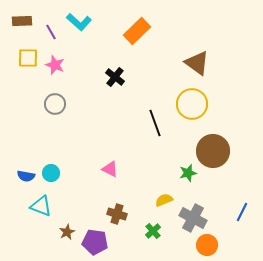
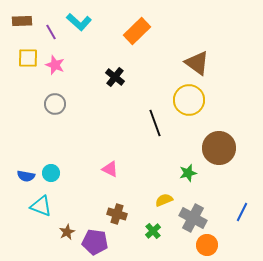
yellow circle: moved 3 px left, 4 px up
brown circle: moved 6 px right, 3 px up
